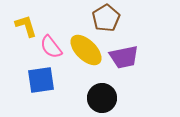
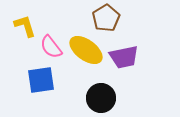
yellow L-shape: moved 1 px left
yellow ellipse: rotated 8 degrees counterclockwise
black circle: moved 1 px left
